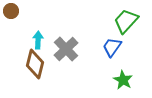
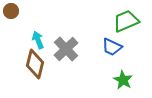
green trapezoid: rotated 24 degrees clockwise
cyan arrow: rotated 24 degrees counterclockwise
blue trapezoid: rotated 100 degrees counterclockwise
